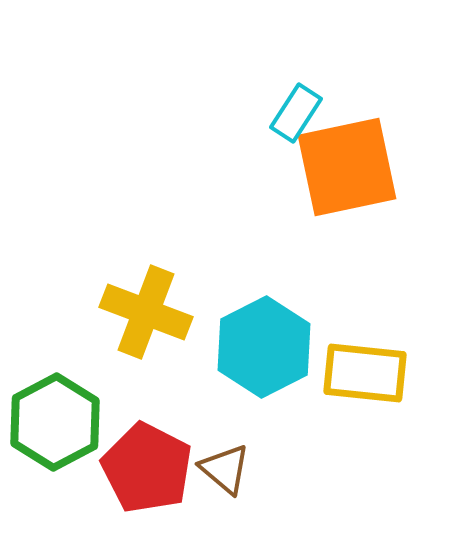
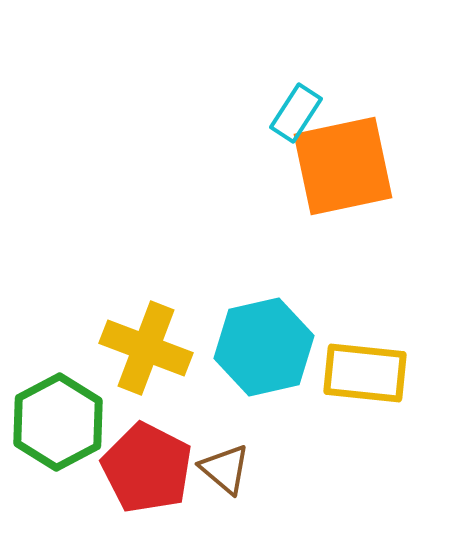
orange square: moved 4 px left, 1 px up
yellow cross: moved 36 px down
cyan hexagon: rotated 14 degrees clockwise
green hexagon: moved 3 px right
